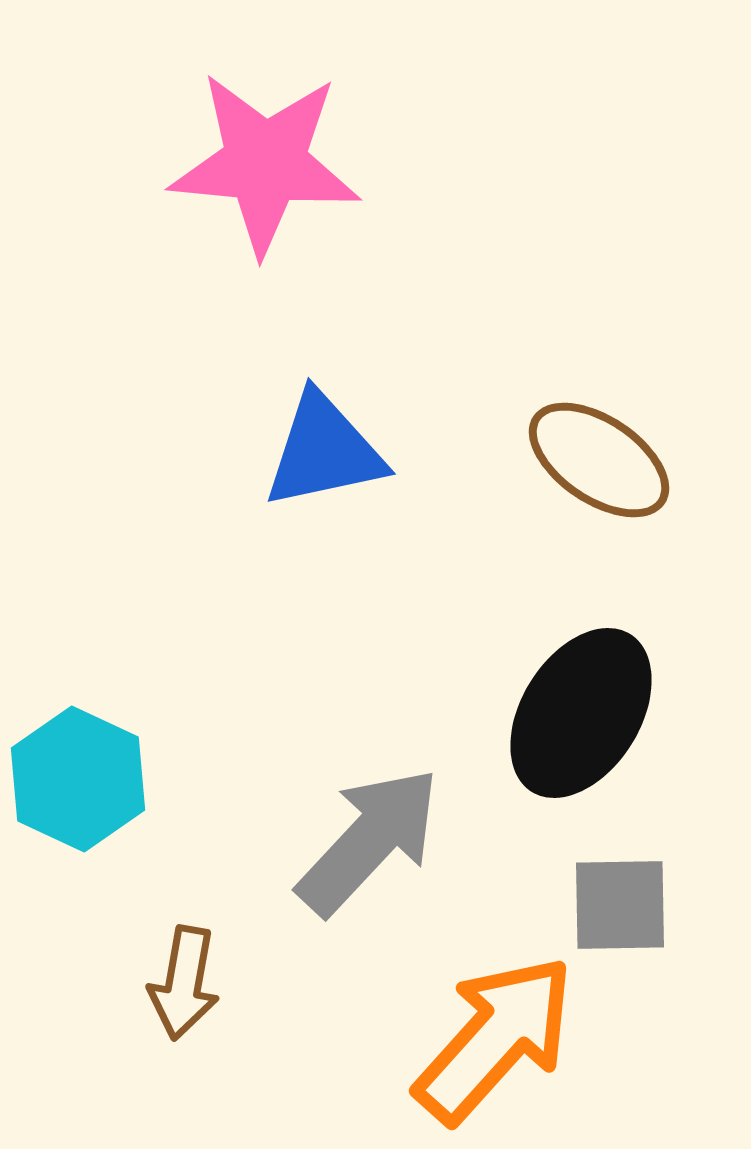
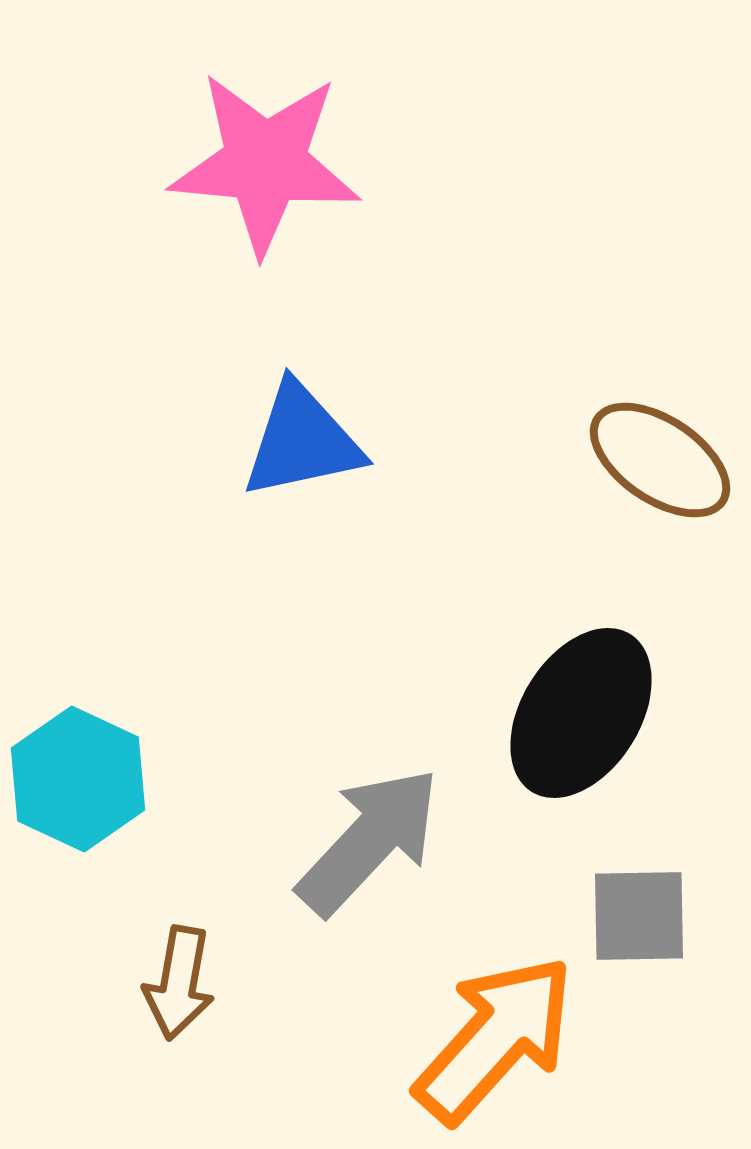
blue triangle: moved 22 px left, 10 px up
brown ellipse: moved 61 px right
gray square: moved 19 px right, 11 px down
brown arrow: moved 5 px left
